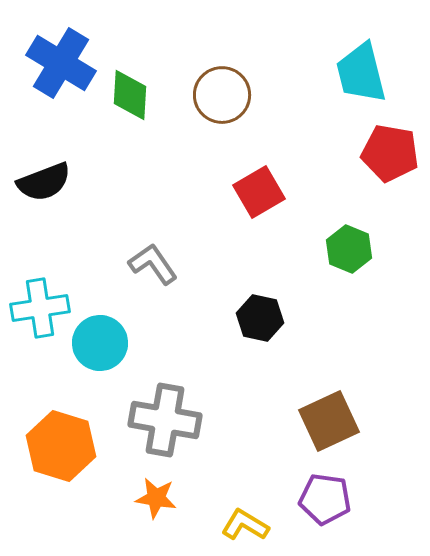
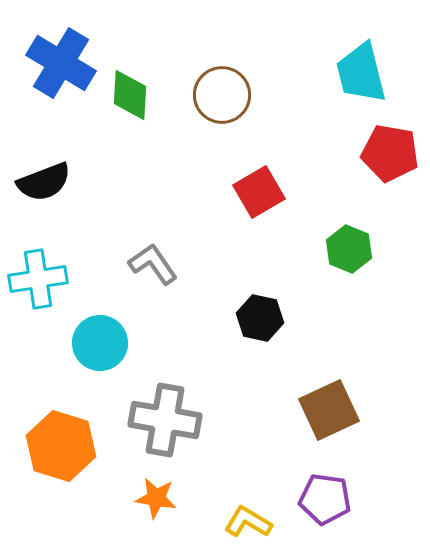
cyan cross: moved 2 px left, 29 px up
brown square: moved 11 px up
yellow L-shape: moved 3 px right, 3 px up
